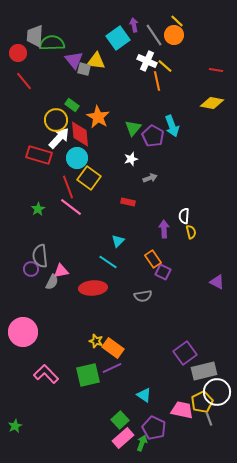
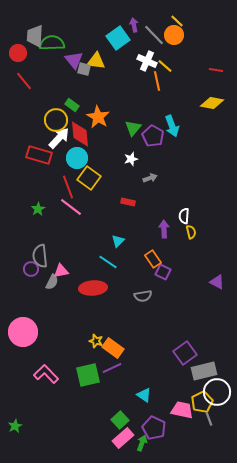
gray line at (154, 35): rotated 10 degrees counterclockwise
